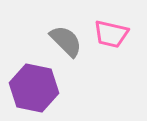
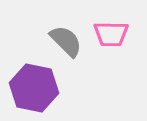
pink trapezoid: rotated 12 degrees counterclockwise
